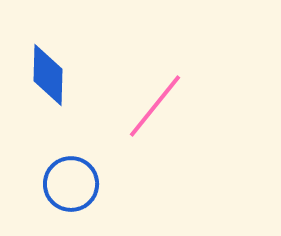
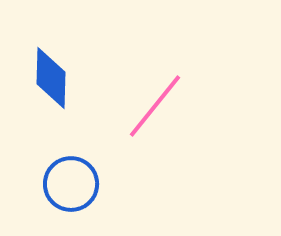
blue diamond: moved 3 px right, 3 px down
